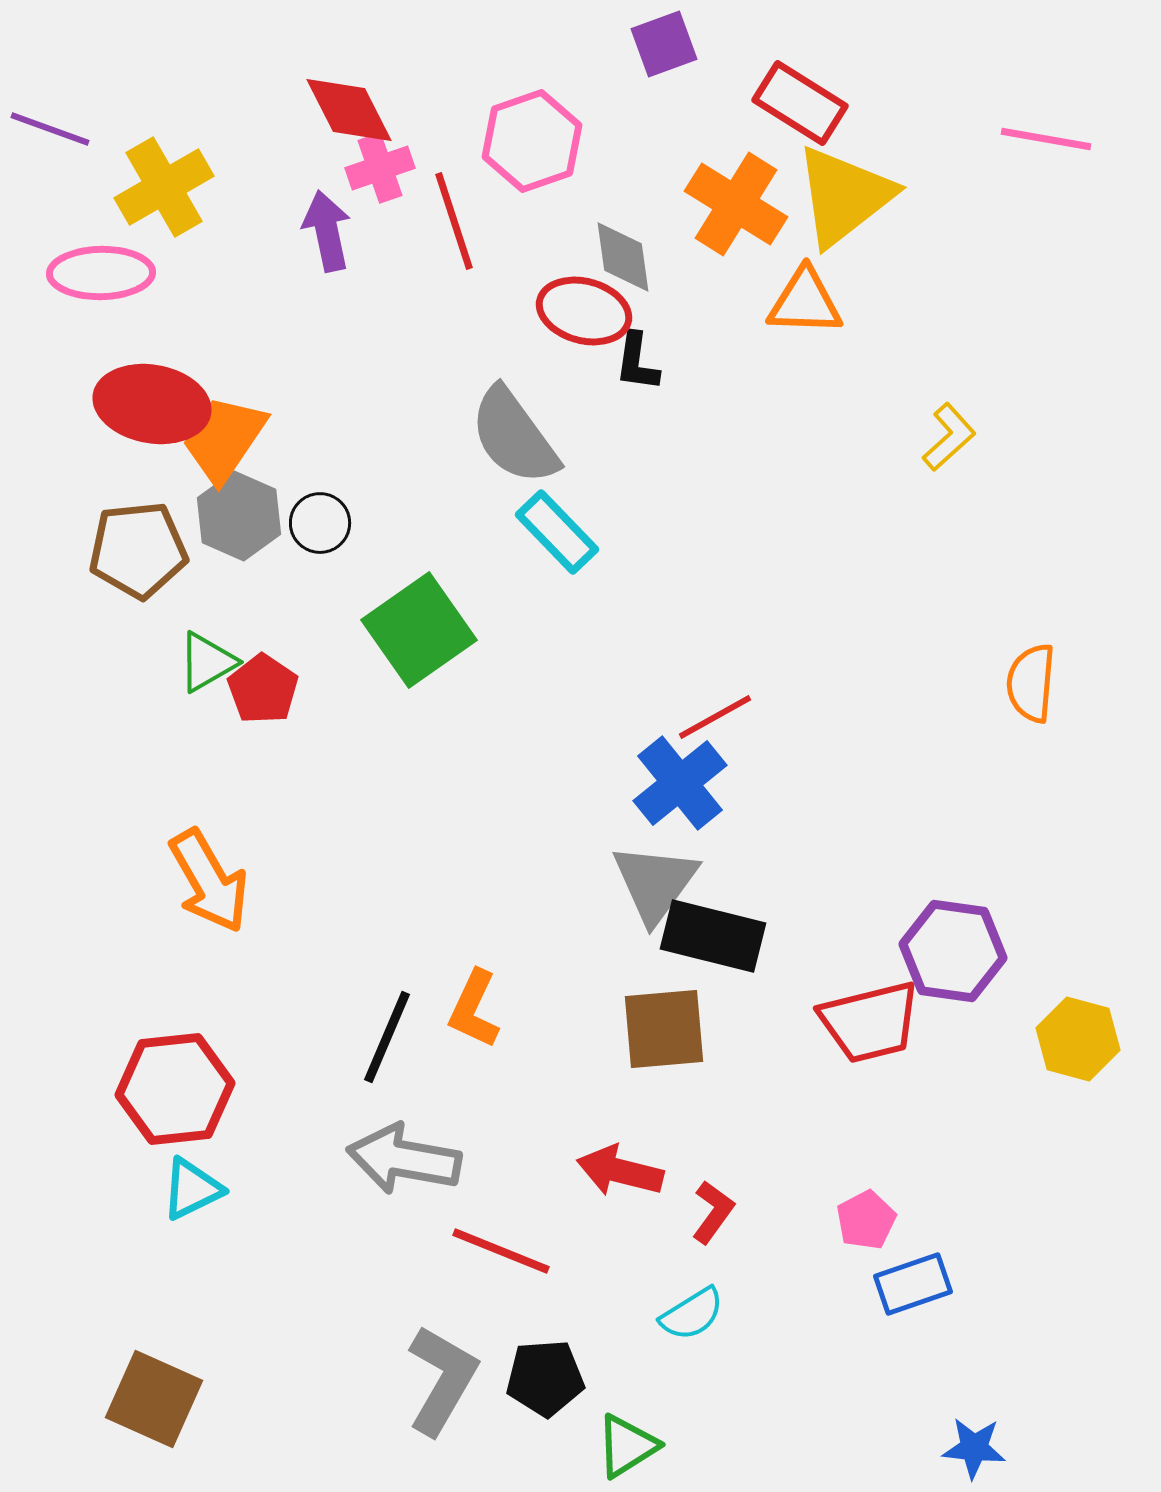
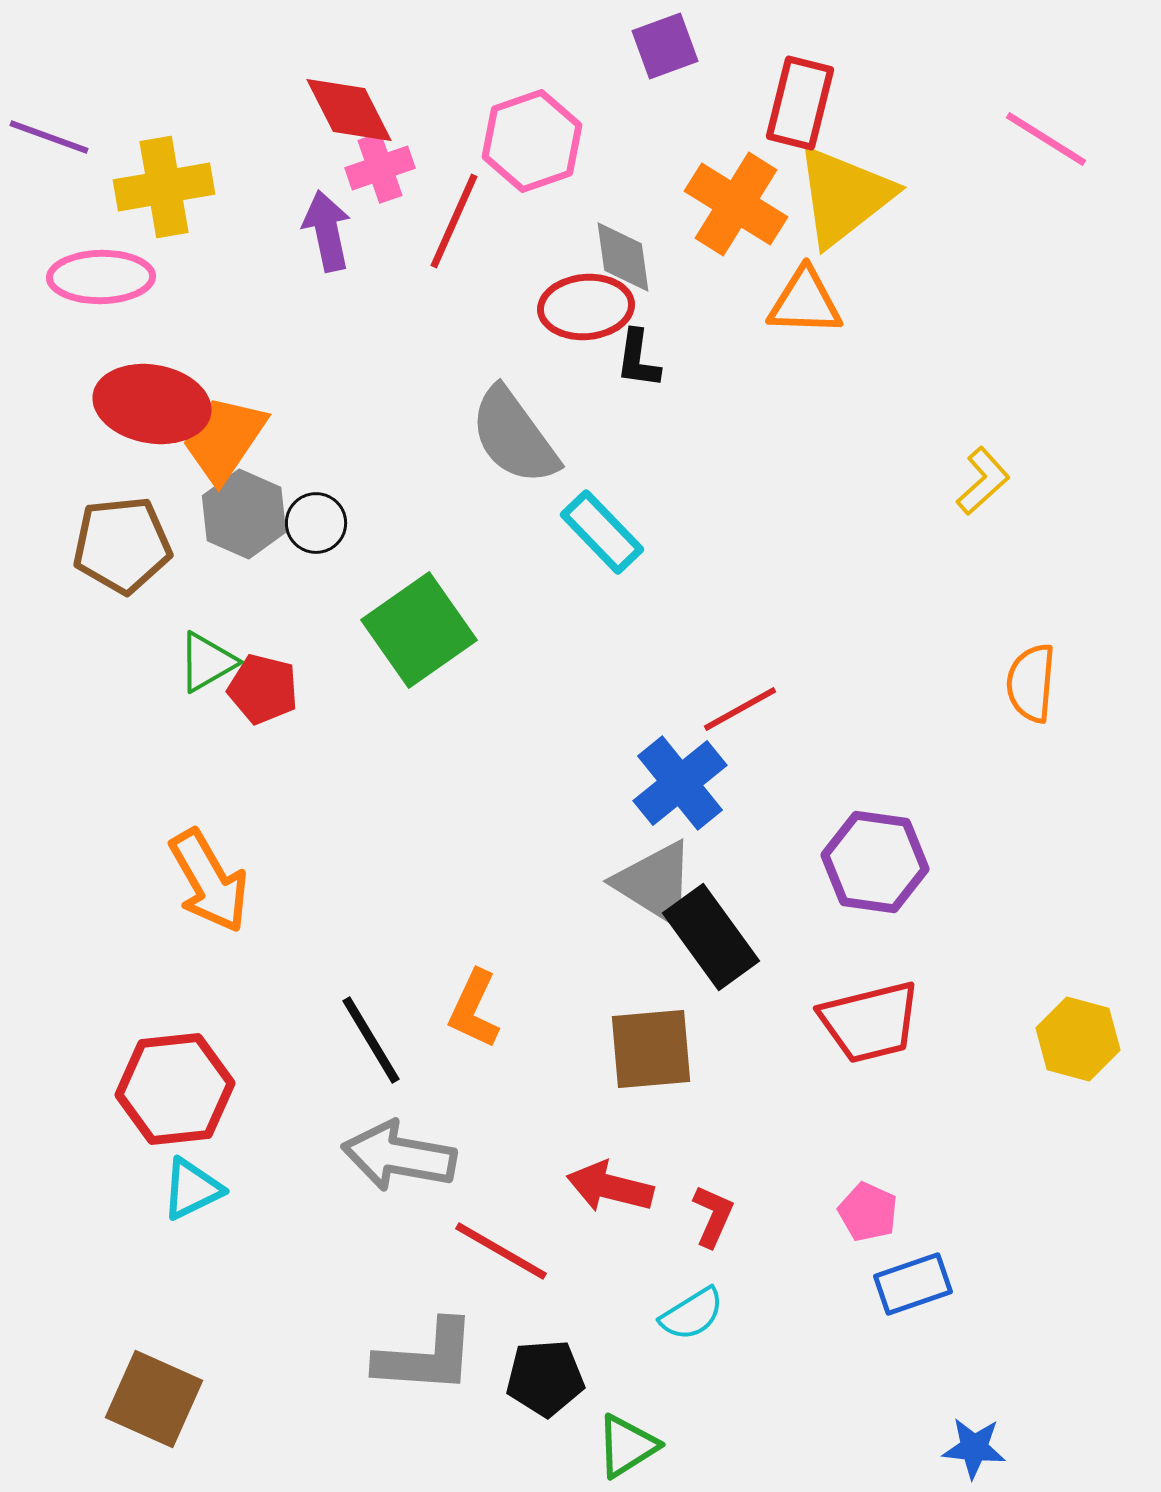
purple square at (664, 44): moved 1 px right, 2 px down
red rectangle at (800, 103): rotated 72 degrees clockwise
purple line at (50, 129): moved 1 px left, 8 px down
pink line at (1046, 139): rotated 22 degrees clockwise
yellow cross at (164, 187): rotated 20 degrees clockwise
red line at (454, 221): rotated 42 degrees clockwise
pink ellipse at (101, 273): moved 4 px down
red ellipse at (584, 311): moved 2 px right, 4 px up; rotated 20 degrees counterclockwise
black L-shape at (637, 362): moved 1 px right, 3 px up
yellow L-shape at (949, 437): moved 34 px right, 44 px down
gray hexagon at (239, 516): moved 5 px right, 2 px up
black circle at (320, 523): moved 4 px left
cyan rectangle at (557, 532): moved 45 px right
brown pentagon at (138, 550): moved 16 px left, 5 px up
red pentagon at (263, 689): rotated 20 degrees counterclockwise
red line at (715, 717): moved 25 px right, 8 px up
gray triangle at (655, 883): rotated 34 degrees counterclockwise
black rectangle at (713, 936): moved 2 px left, 1 px down; rotated 40 degrees clockwise
purple hexagon at (953, 951): moved 78 px left, 89 px up
brown square at (664, 1029): moved 13 px left, 20 px down
black line at (387, 1037): moved 16 px left, 3 px down; rotated 54 degrees counterclockwise
gray arrow at (404, 1159): moved 5 px left, 3 px up
red arrow at (620, 1171): moved 10 px left, 16 px down
red L-shape at (713, 1212): moved 4 px down; rotated 12 degrees counterclockwise
pink pentagon at (866, 1220): moved 2 px right, 8 px up; rotated 20 degrees counterclockwise
red line at (501, 1251): rotated 8 degrees clockwise
gray L-shape at (442, 1380): moved 16 px left, 23 px up; rotated 64 degrees clockwise
